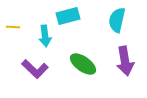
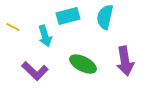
cyan semicircle: moved 12 px left, 3 px up
yellow line: rotated 24 degrees clockwise
cyan arrow: rotated 10 degrees counterclockwise
green ellipse: rotated 8 degrees counterclockwise
purple L-shape: moved 2 px down
